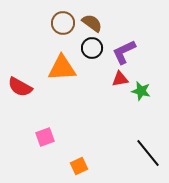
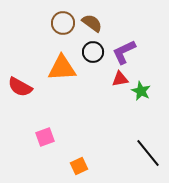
black circle: moved 1 px right, 4 px down
green star: rotated 12 degrees clockwise
